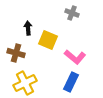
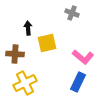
yellow square: moved 1 px left, 3 px down; rotated 36 degrees counterclockwise
brown cross: moved 1 px left, 1 px down; rotated 12 degrees counterclockwise
pink L-shape: moved 8 px right
blue rectangle: moved 7 px right
